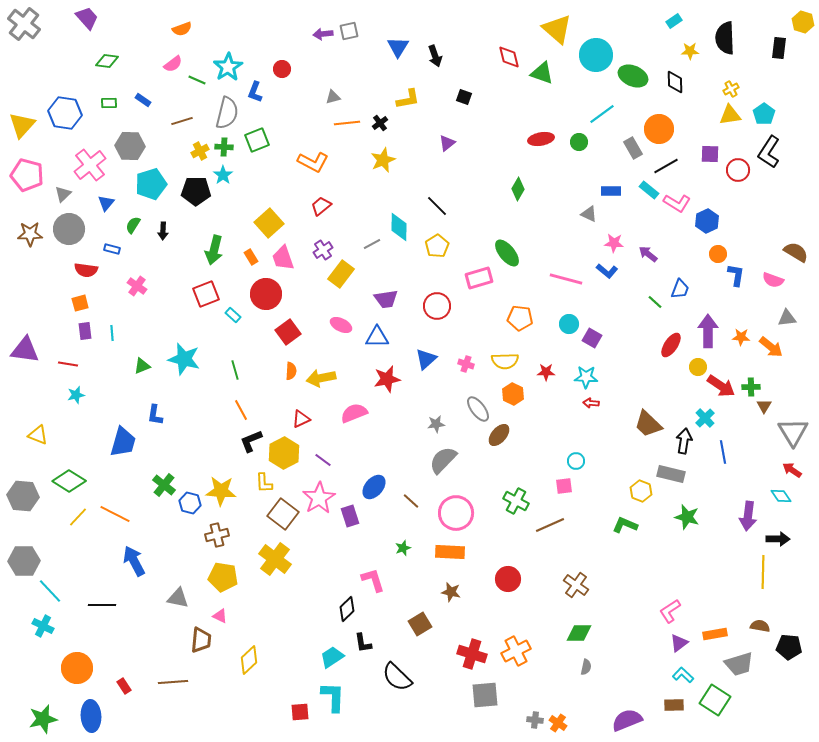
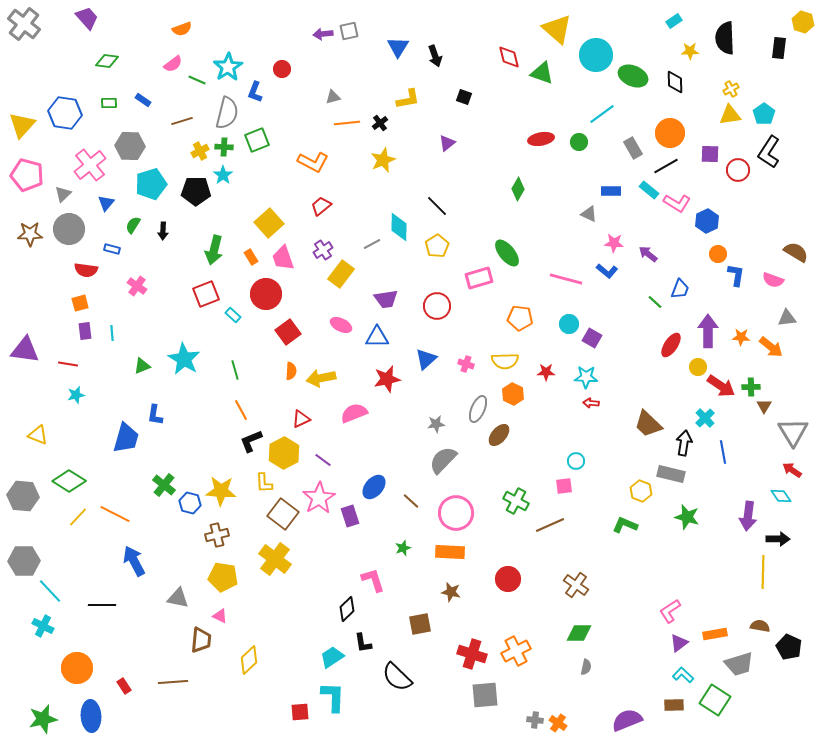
orange circle at (659, 129): moved 11 px right, 4 px down
cyan star at (184, 359): rotated 16 degrees clockwise
gray ellipse at (478, 409): rotated 60 degrees clockwise
black arrow at (684, 441): moved 2 px down
blue trapezoid at (123, 442): moved 3 px right, 4 px up
brown square at (420, 624): rotated 20 degrees clockwise
black pentagon at (789, 647): rotated 20 degrees clockwise
